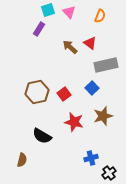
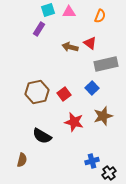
pink triangle: rotated 48 degrees counterclockwise
brown arrow: rotated 28 degrees counterclockwise
gray rectangle: moved 1 px up
blue cross: moved 1 px right, 3 px down
